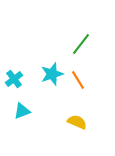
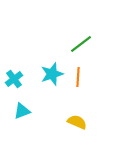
green line: rotated 15 degrees clockwise
orange line: moved 3 px up; rotated 36 degrees clockwise
